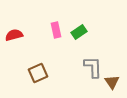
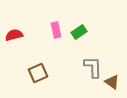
brown triangle: rotated 21 degrees counterclockwise
